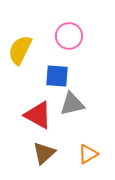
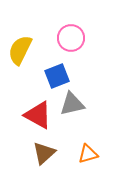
pink circle: moved 2 px right, 2 px down
blue square: rotated 25 degrees counterclockwise
orange triangle: rotated 15 degrees clockwise
